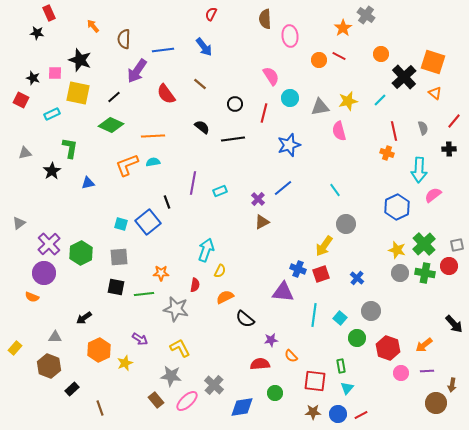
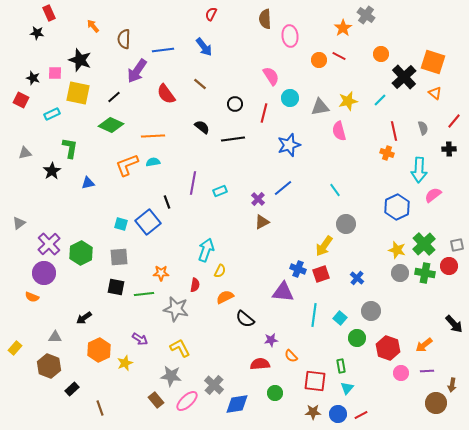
blue diamond at (242, 407): moved 5 px left, 3 px up
